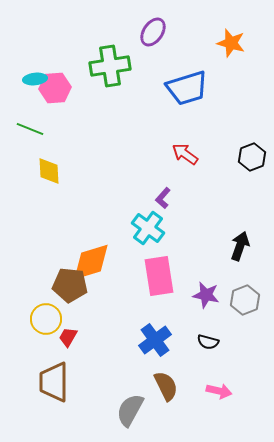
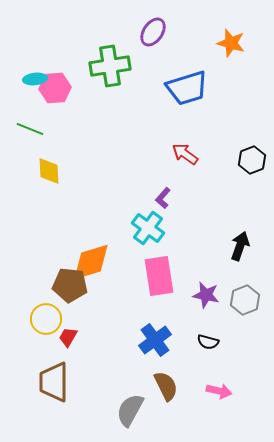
black hexagon: moved 3 px down
